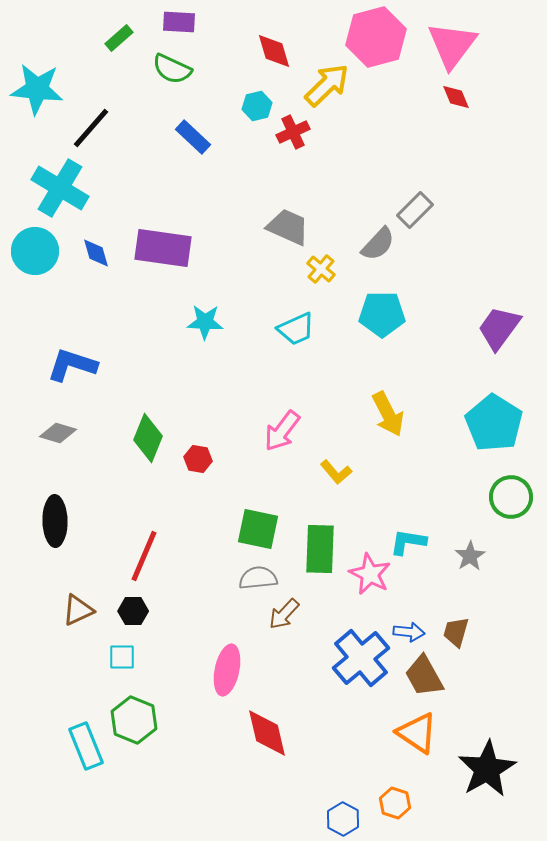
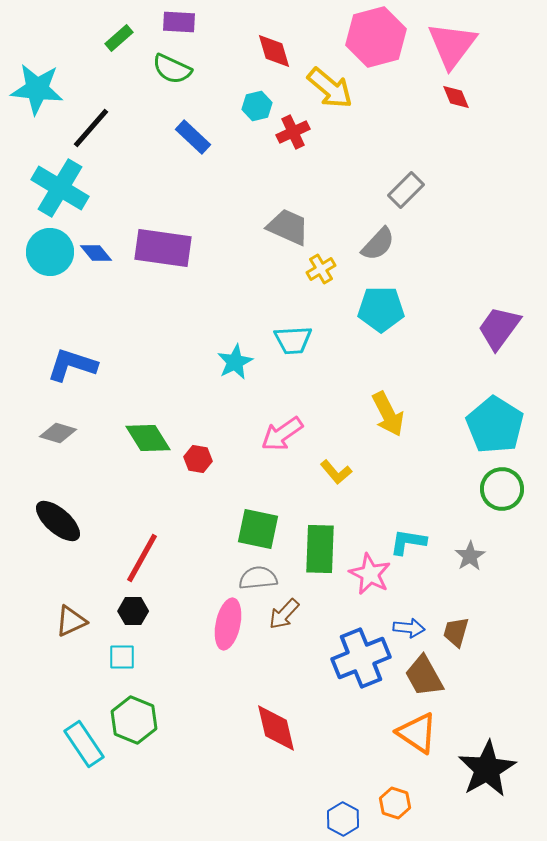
yellow arrow at (327, 85): moved 3 px right, 3 px down; rotated 84 degrees clockwise
gray rectangle at (415, 210): moved 9 px left, 20 px up
cyan circle at (35, 251): moved 15 px right, 1 px down
blue diamond at (96, 253): rotated 24 degrees counterclockwise
yellow cross at (321, 269): rotated 20 degrees clockwise
cyan pentagon at (382, 314): moved 1 px left, 5 px up
cyan star at (205, 322): moved 30 px right, 40 px down; rotated 30 degrees counterclockwise
cyan trapezoid at (296, 329): moved 3 px left, 11 px down; rotated 21 degrees clockwise
cyan pentagon at (494, 423): moved 1 px right, 2 px down
pink arrow at (282, 431): moved 3 px down; rotated 18 degrees clockwise
green diamond at (148, 438): rotated 54 degrees counterclockwise
green circle at (511, 497): moved 9 px left, 8 px up
black ellipse at (55, 521): moved 3 px right; rotated 48 degrees counterclockwise
red line at (144, 556): moved 2 px left, 2 px down; rotated 6 degrees clockwise
brown triangle at (78, 610): moved 7 px left, 11 px down
blue arrow at (409, 632): moved 4 px up
blue cross at (361, 658): rotated 18 degrees clockwise
pink ellipse at (227, 670): moved 1 px right, 46 px up
red diamond at (267, 733): moved 9 px right, 5 px up
cyan rectangle at (86, 746): moved 2 px left, 2 px up; rotated 12 degrees counterclockwise
